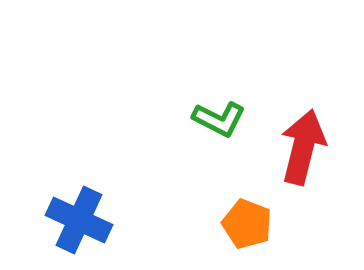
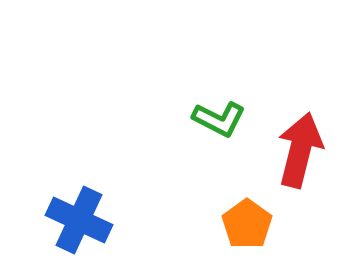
red arrow: moved 3 px left, 3 px down
orange pentagon: rotated 15 degrees clockwise
